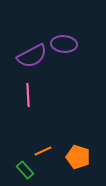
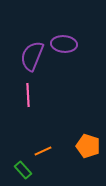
purple semicircle: rotated 140 degrees clockwise
orange pentagon: moved 10 px right, 11 px up
green rectangle: moved 2 px left
